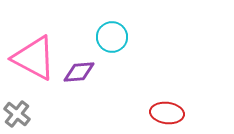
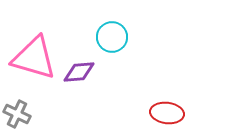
pink triangle: rotated 12 degrees counterclockwise
gray cross: rotated 12 degrees counterclockwise
